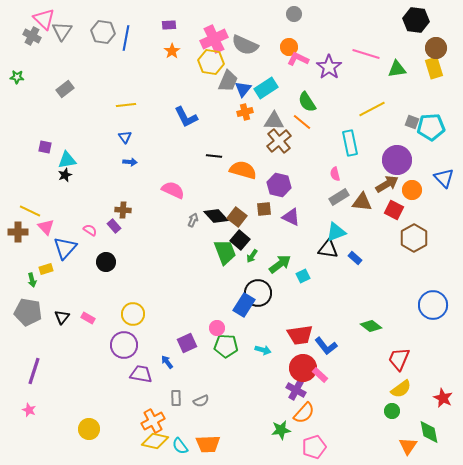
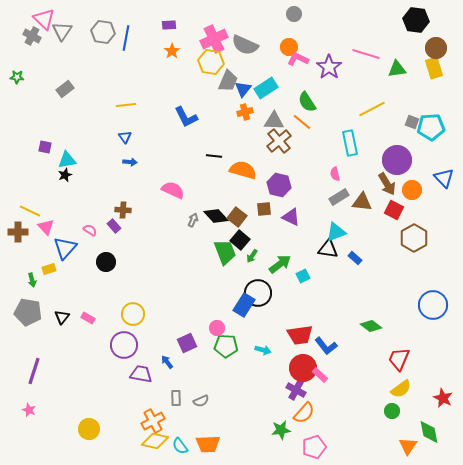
brown arrow at (387, 184): rotated 90 degrees clockwise
yellow rectangle at (46, 269): moved 3 px right
